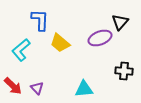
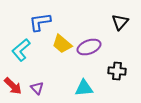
blue L-shape: moved 2 px down; rotated 100 degrees counterclockwise
purple ellipse: moved 11 px left, 9 px down
yellow trapezoid: moved 2 px right, 1 px down
black cross: moved 7 px left
cyan triangle: moved 1 px up
